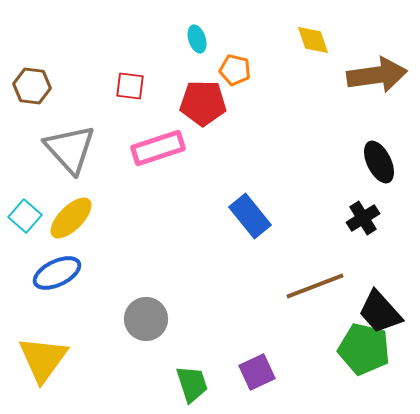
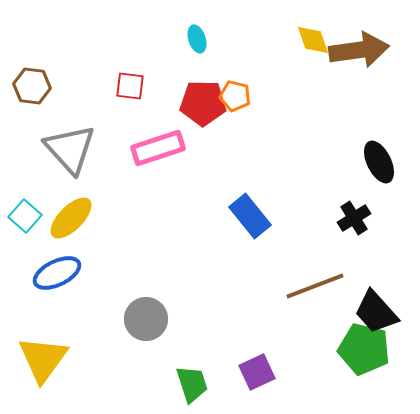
orange pentagon: moved 26 px down
brown arrow: moved 18 px left, 25 px up
black cross: moved 9 px left
black trapezoid: moved 4 px left
